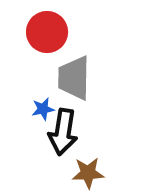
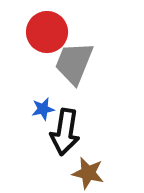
gray trapezoid: moved 15 px up; rotated 21 degrees clockwise
black arrow: moved 2 px right
brown star: rotated 16 degrees clockwise
